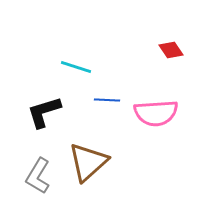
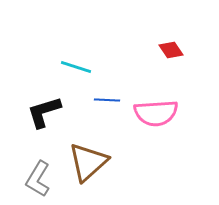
gray L-shape: moved 3 px down
